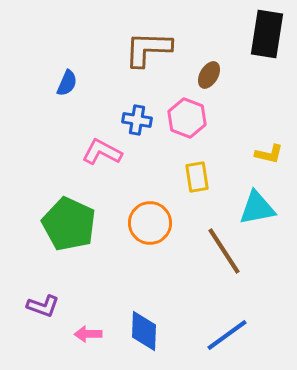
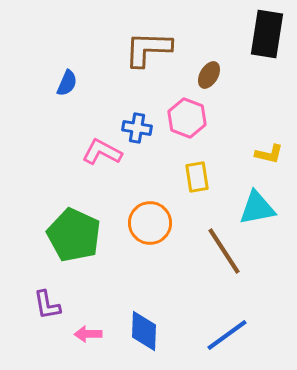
blue cross: moved 8 px down
green pentagon: moved 5 px right, 11 px down
purple L-shape: moved 4 px right, 1 px up; rotated 60 degrees clockwise
